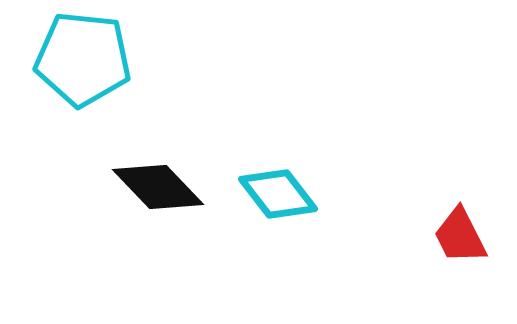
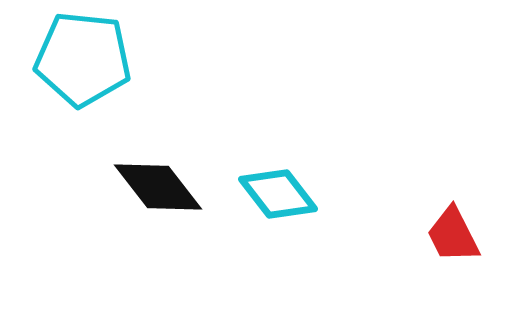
black diamond: rotated 6 degrees clockwise
red trapezoid: moved 7 px left, 1 px up
